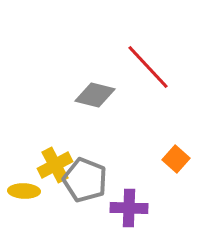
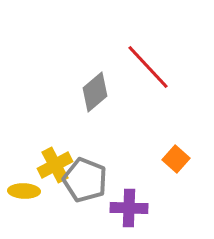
gray diamond: moved 3 px up; rotated 54 degrees counterclockwise
